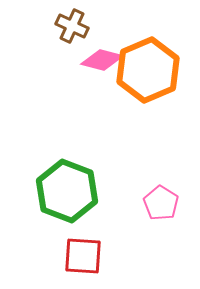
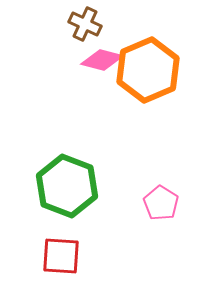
brown cross: moved 13 px right, 2 px up
green hexagon: moved 5 px up
red square: moved 22 px left
